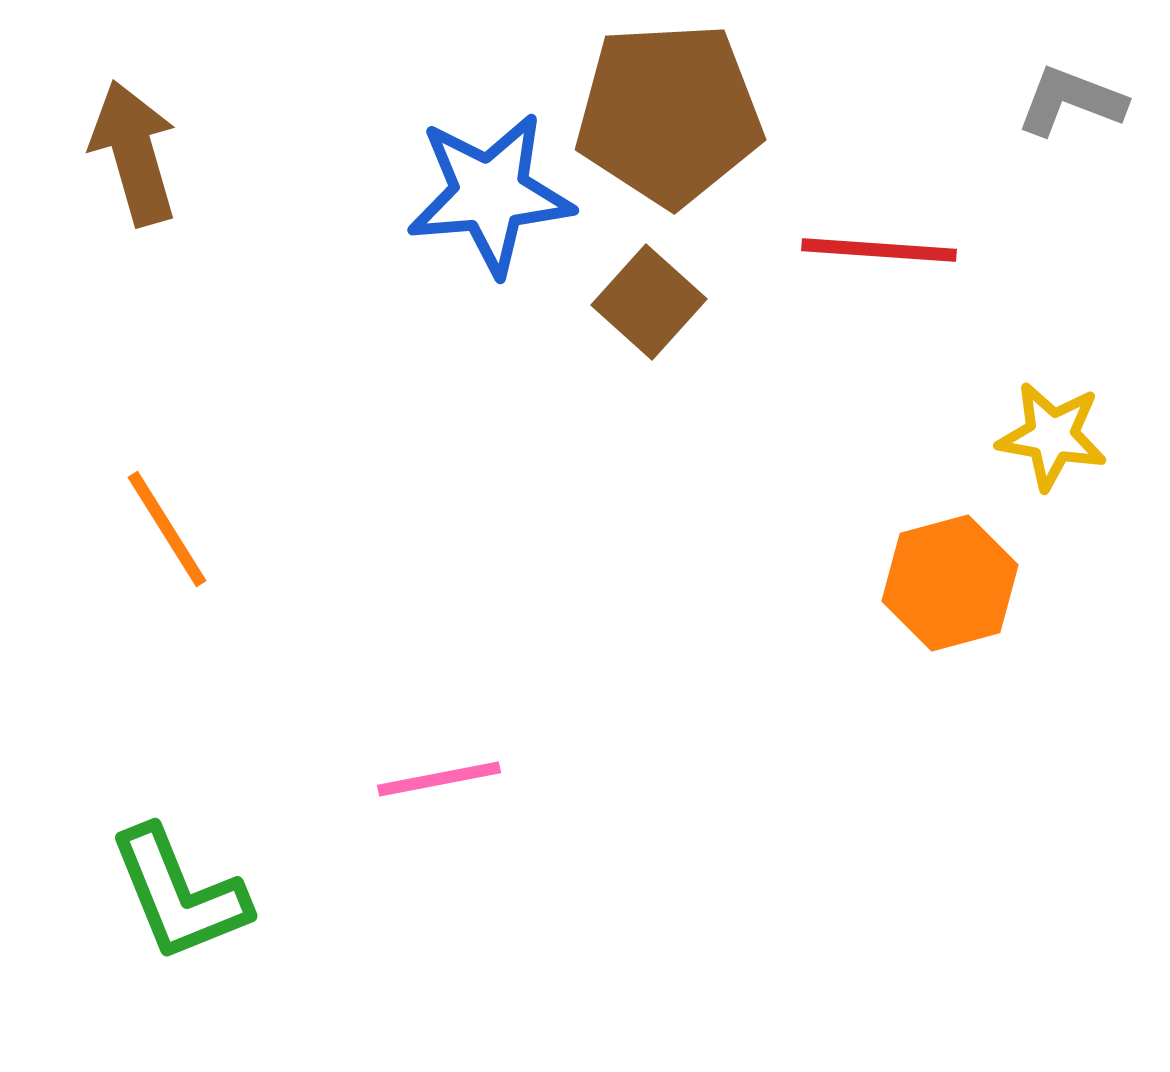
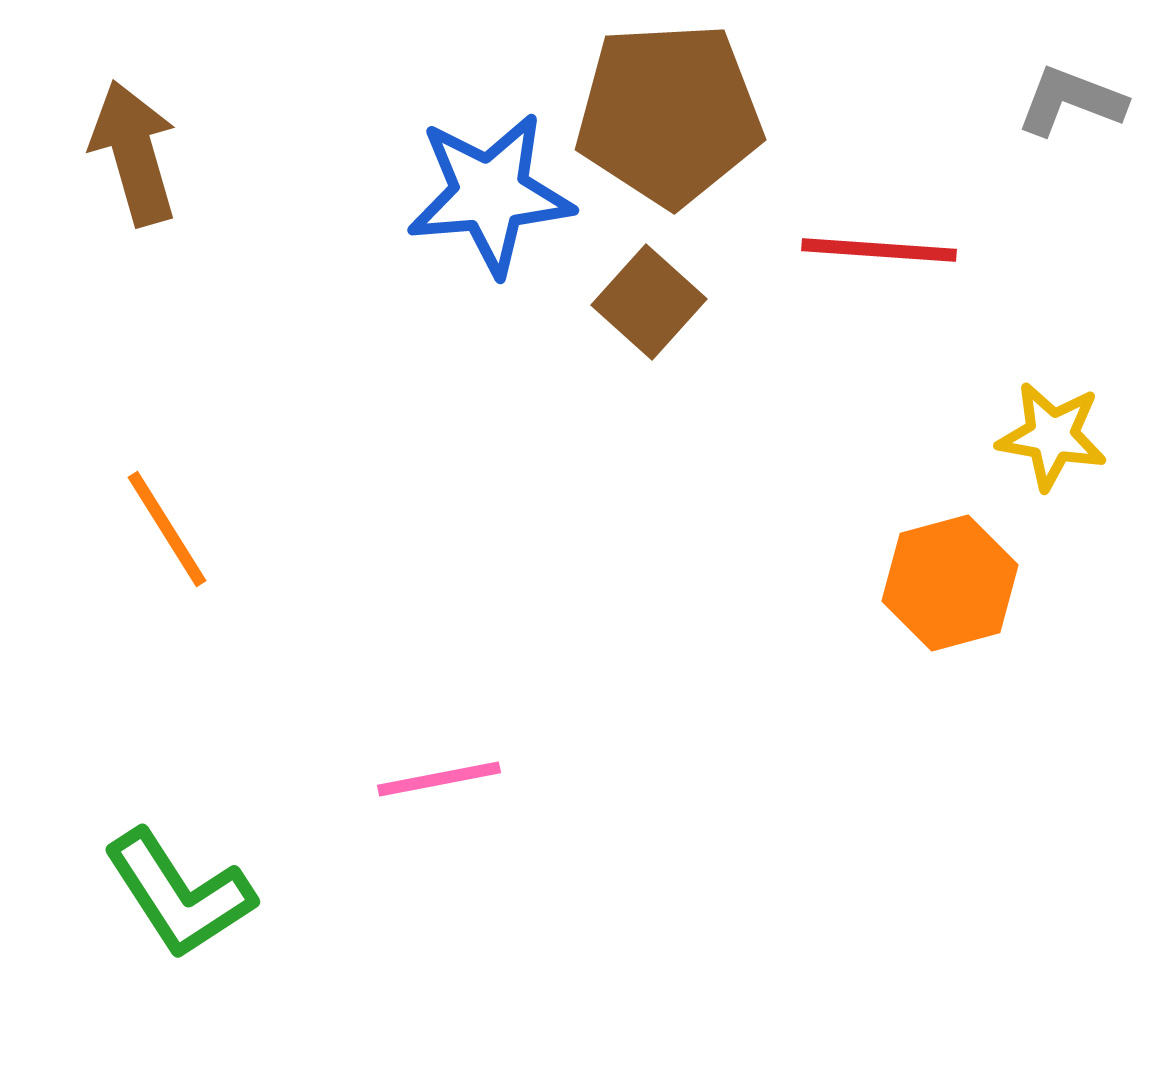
green L-shape: rotated 11 degrees counterclockwise
